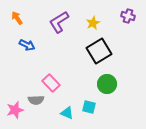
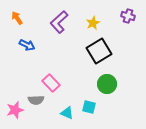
purple L-shape: rotated 10 degrees counterclockwise
